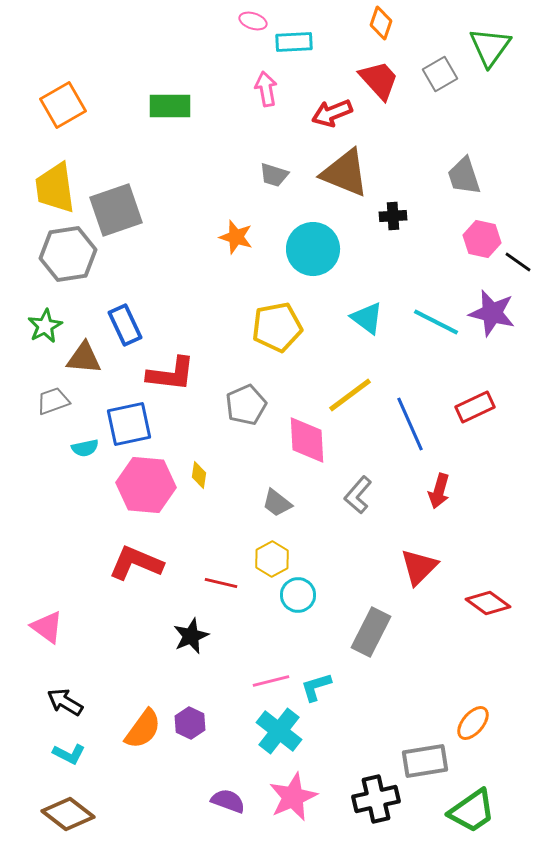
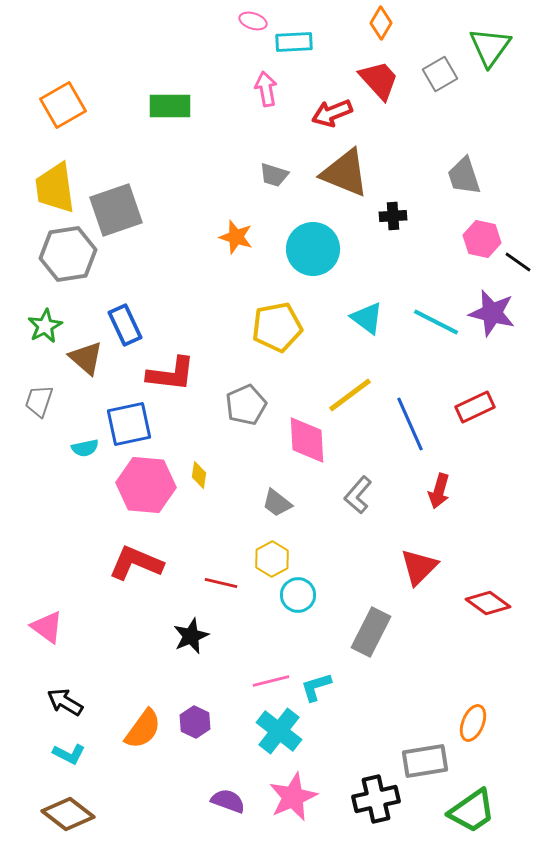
orange diamond at (381, 23): rotated 12 degrees clockwise
brown triangle at (84, 358): moved 2 px right; rotated 36 degrees clockwise
gray trapezoid at (53, 401): moved 14 px left; rotated 52 degrees counterclockwise
purple hexagon at (190, 723): moved 5 px right, 1 px up
orange ellipse at (473, 723): rotated 18 degrees counterclockwise
